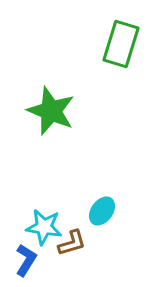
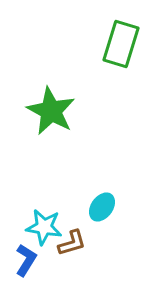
green star: rotated 6 degrees clockwise
cyan ellipse: moved 4 px up
